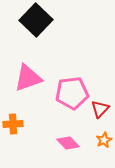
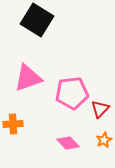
black square: moved 1 px right; rotated 12 degrees counterclockwise
